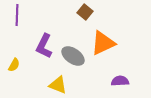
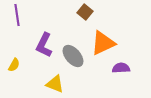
purple line: rotated 10 degrees counterclockwise
purple L-shape: moved 1 px up
gray ellipse: rotated 15 degrees clockwise
purple semicircle: moved 1 px right, 13 px up
yellow triangle: moved 3 px left, 1 px up
